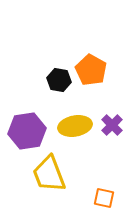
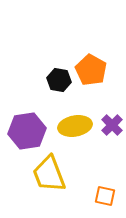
orange square: moved 1 px right, 2 px up
